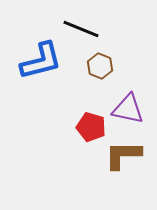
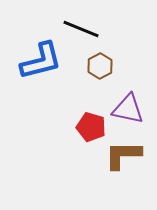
brown hexagon: rotated 10 degrees clockwise
